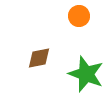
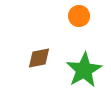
green star: moved 2 px left, 4 px up; rotated 21 degrees clockwise
